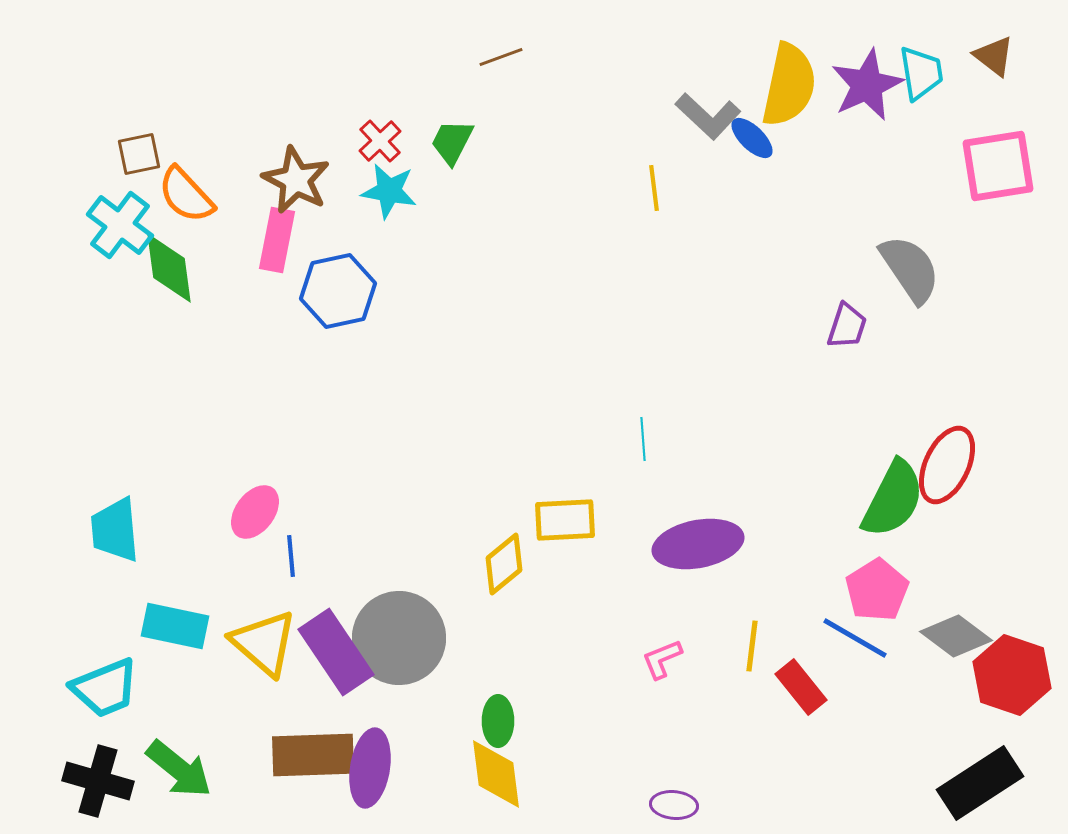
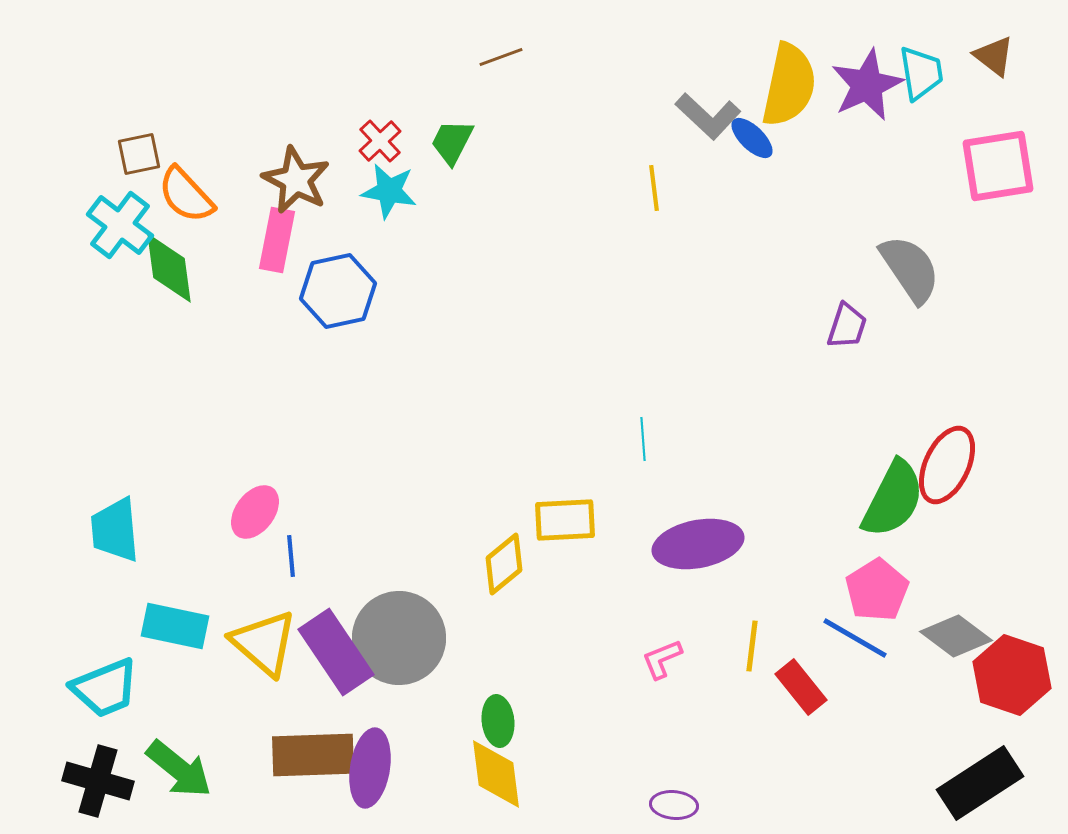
green ellipse at (498, 721): rotated 6 degrees counterclockwise
